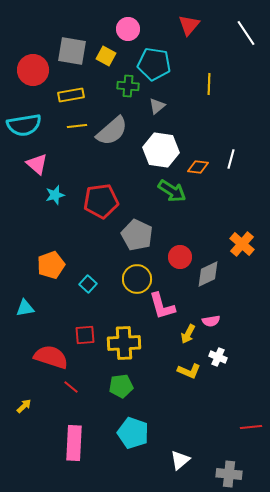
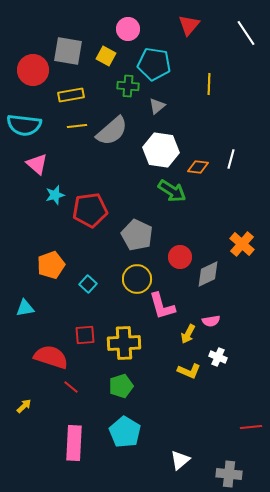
gray square at (72, 51): moved 4 px left
cyan semicircle at (24, 125): rotated 16 degrees clockwise
red pentagon at (101, 201): moved 11 px left, 9 px down
green pentagon at (121, 386): rotated 10 degrees counterclockwise
cyan pentagon at (133, 433): moved 8 px left, 1 px up; rotated 12 degrees clockwise
